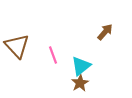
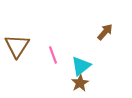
brown triangle: rotated 16 degrees clockwise
